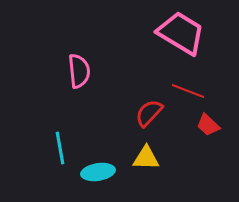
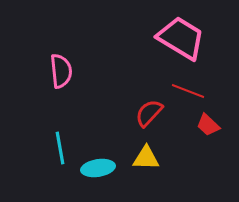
pink trapezoid: moved 5 px down
pink semicircle: moved 18 px left
cyan ellipse: moved 4 px up
